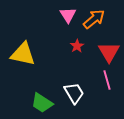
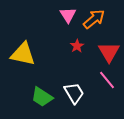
pink line: rotated 24 degrees counterclockwise
green trapezoid: moved 6 px up
